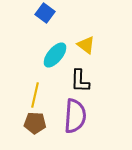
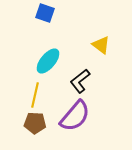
blue square: rotated 18 degrees counterclockwise
yellow triangle: moved 15 px right
cyan ellipse: moved 7 px left, 6 px down
black L-shape: rotated 50 degrees clockwise
purple semicircle: rotated 36 degrees clockwise
